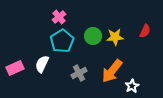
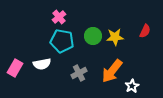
cyan pentagon: rotated 30 degrees counterclockwise
white semicircle: rotated 126 degrees counterclockwise
pink rectangle: rotated 36 degrees counterclockwise
